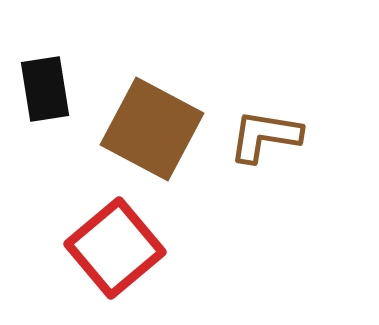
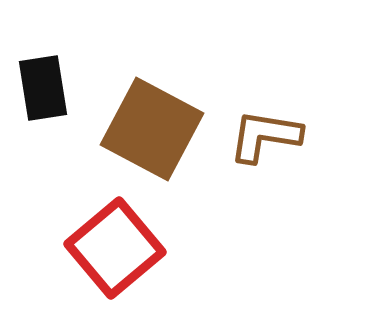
black rectangle: moved 2 px left, 1 px up
